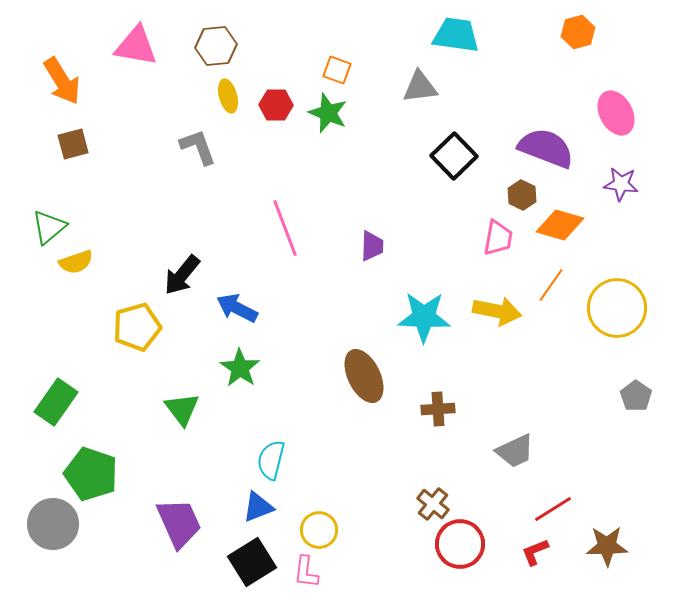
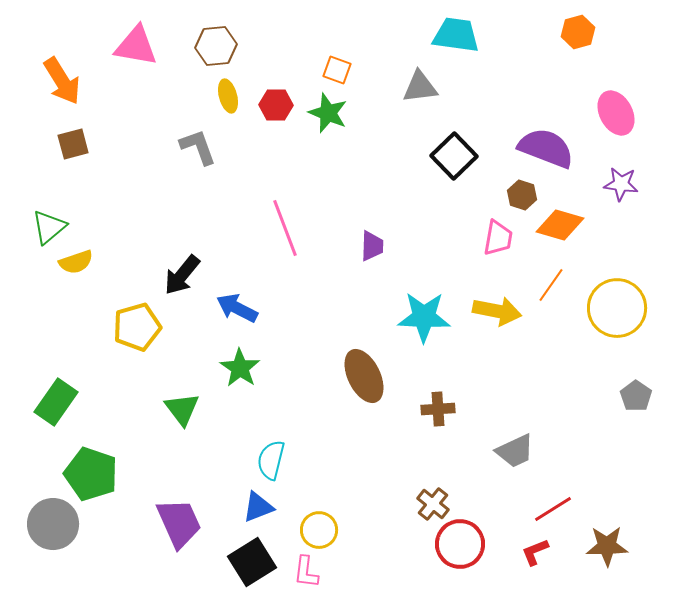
brown hexagon at (522, 195): rotated 8 degrees counterclockwise
